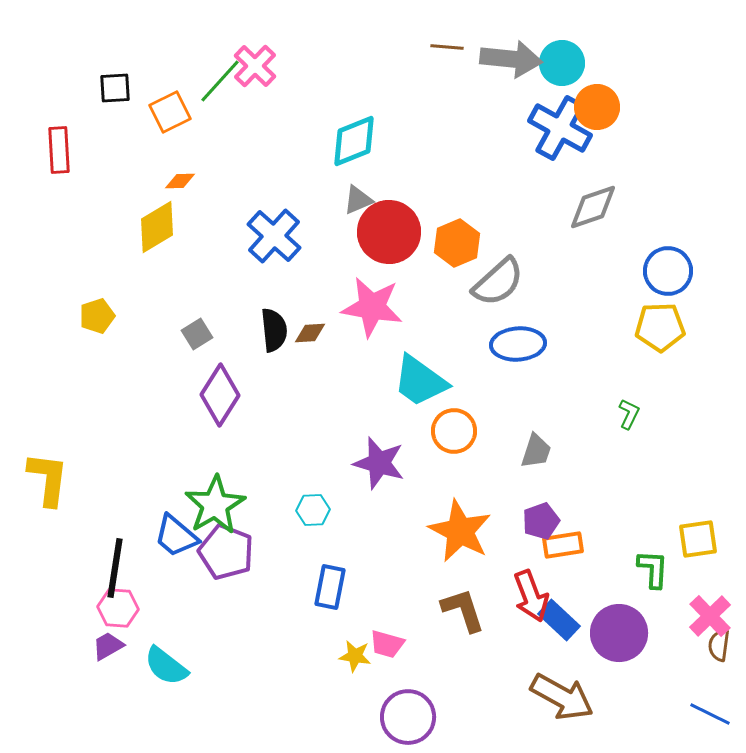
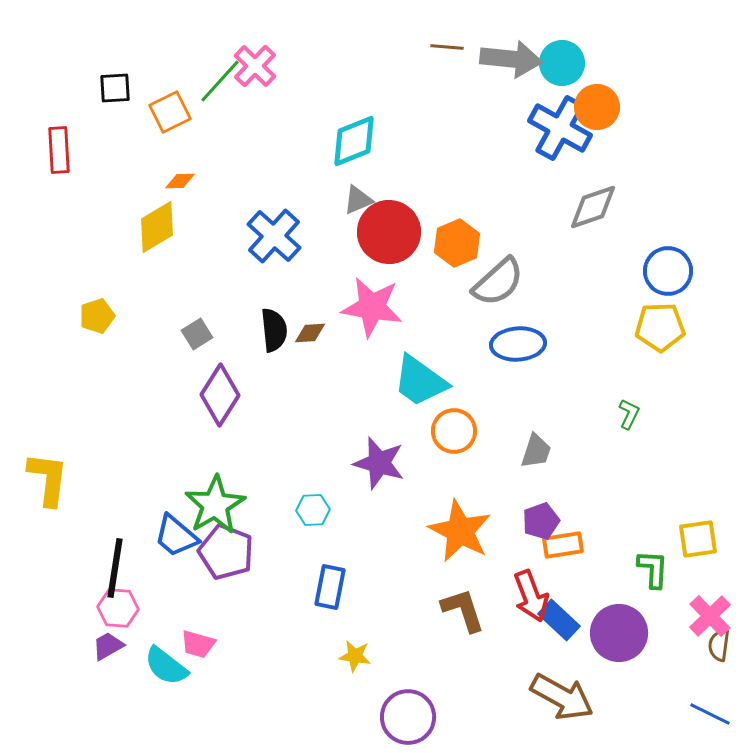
pink trapezoid at (387, 644): moved 189 px left
